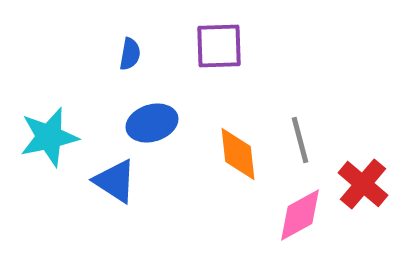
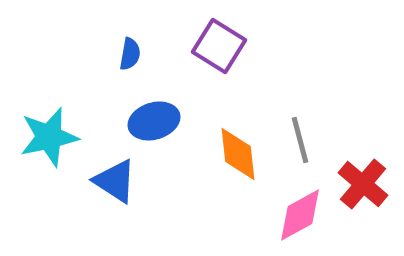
purple square: rotated 34 degrees clockwise
blue ellipse: moved 2 px right, 2 px up
